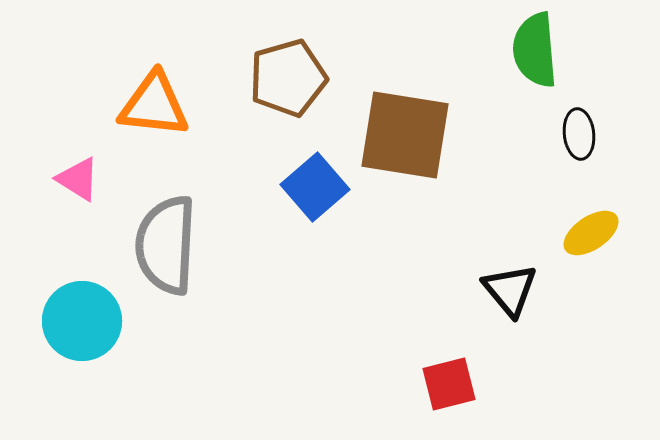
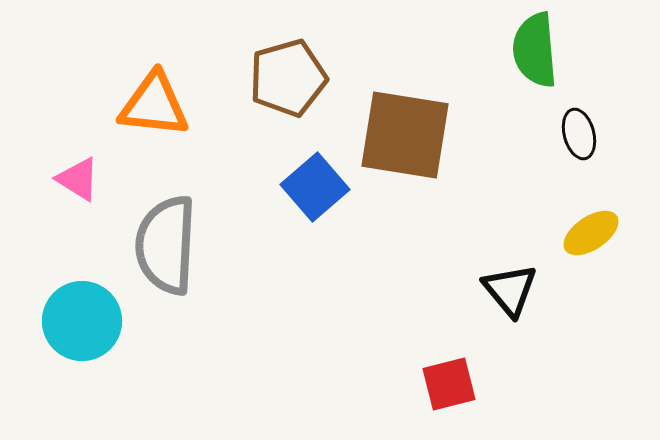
black ellipse: rotated 9 degrees counterclockwise
